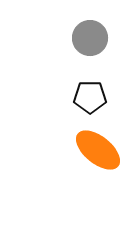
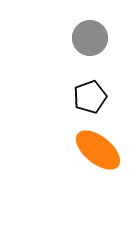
black pentagon: rotated 20 degrees counterclockwise
